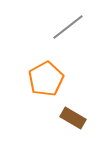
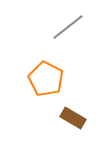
orange pentagon: rotated 16 degrees counterclockwise
